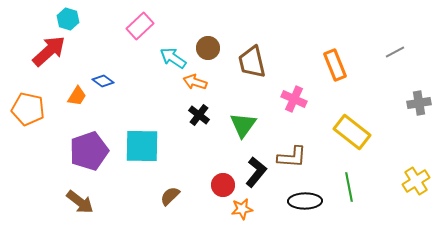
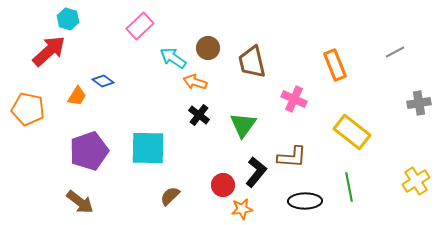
cyan square: moved 6 px right, 2 px down
